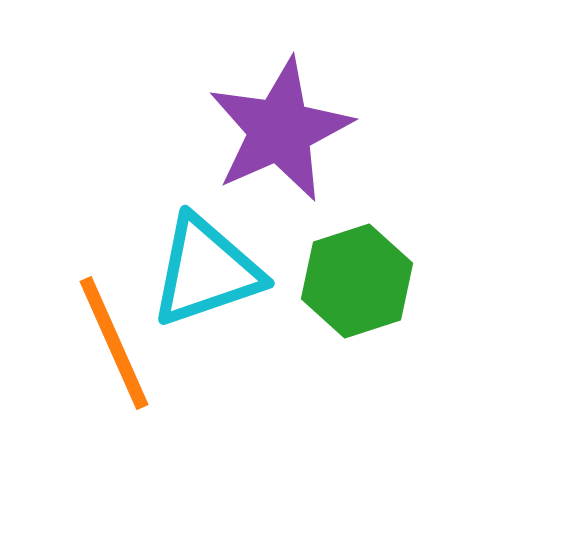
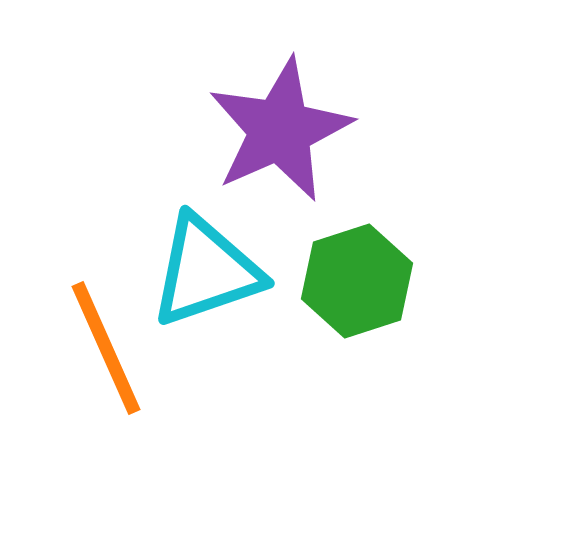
orange line: moved 8 px left, 5 px down
